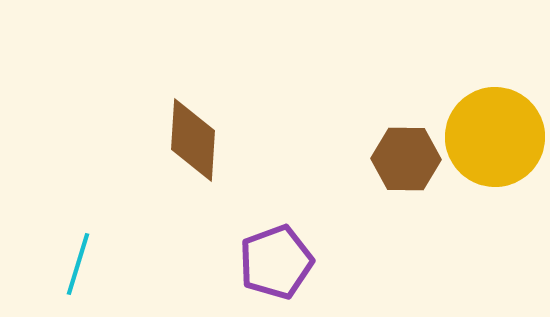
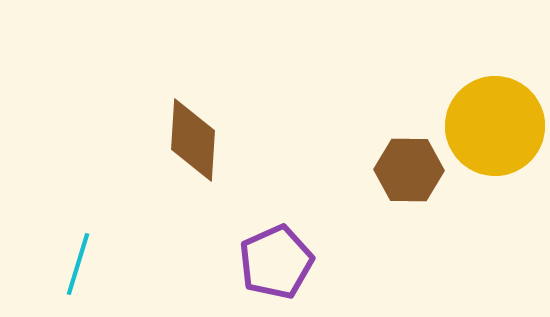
yellow circle: moved 11 px up
brown hexagon: moved 3 px right, 11 px down
purple pentagon: rotated 4 degrees counterclockwise
